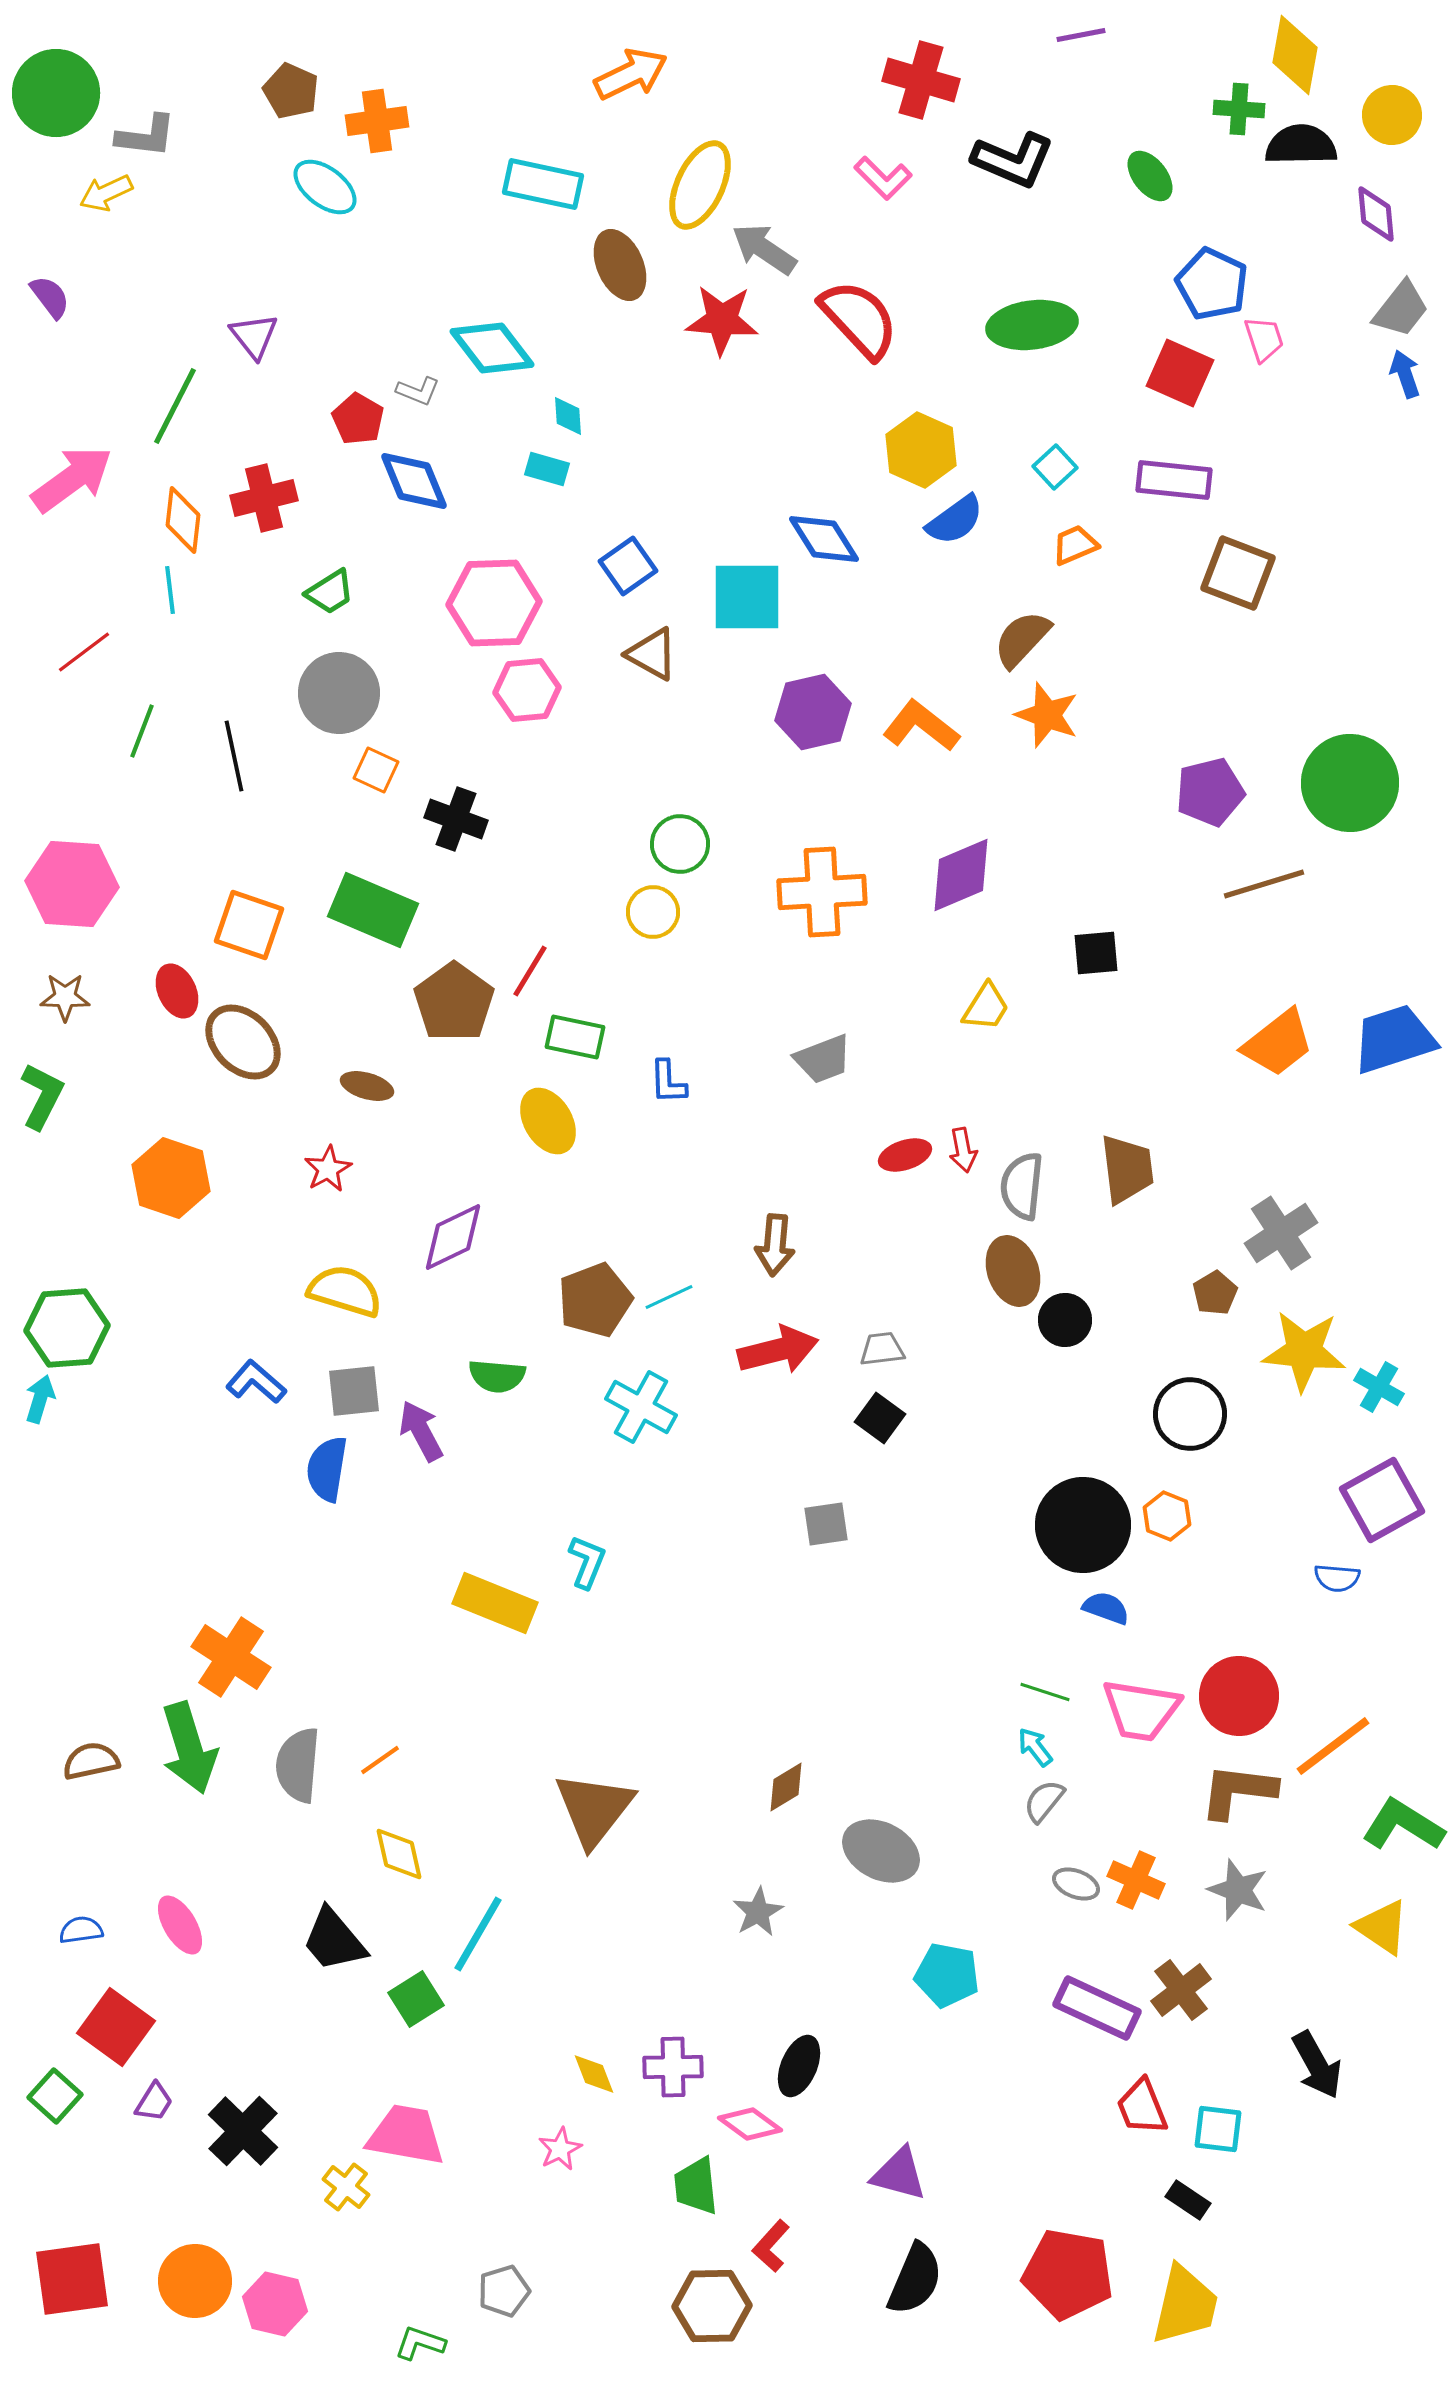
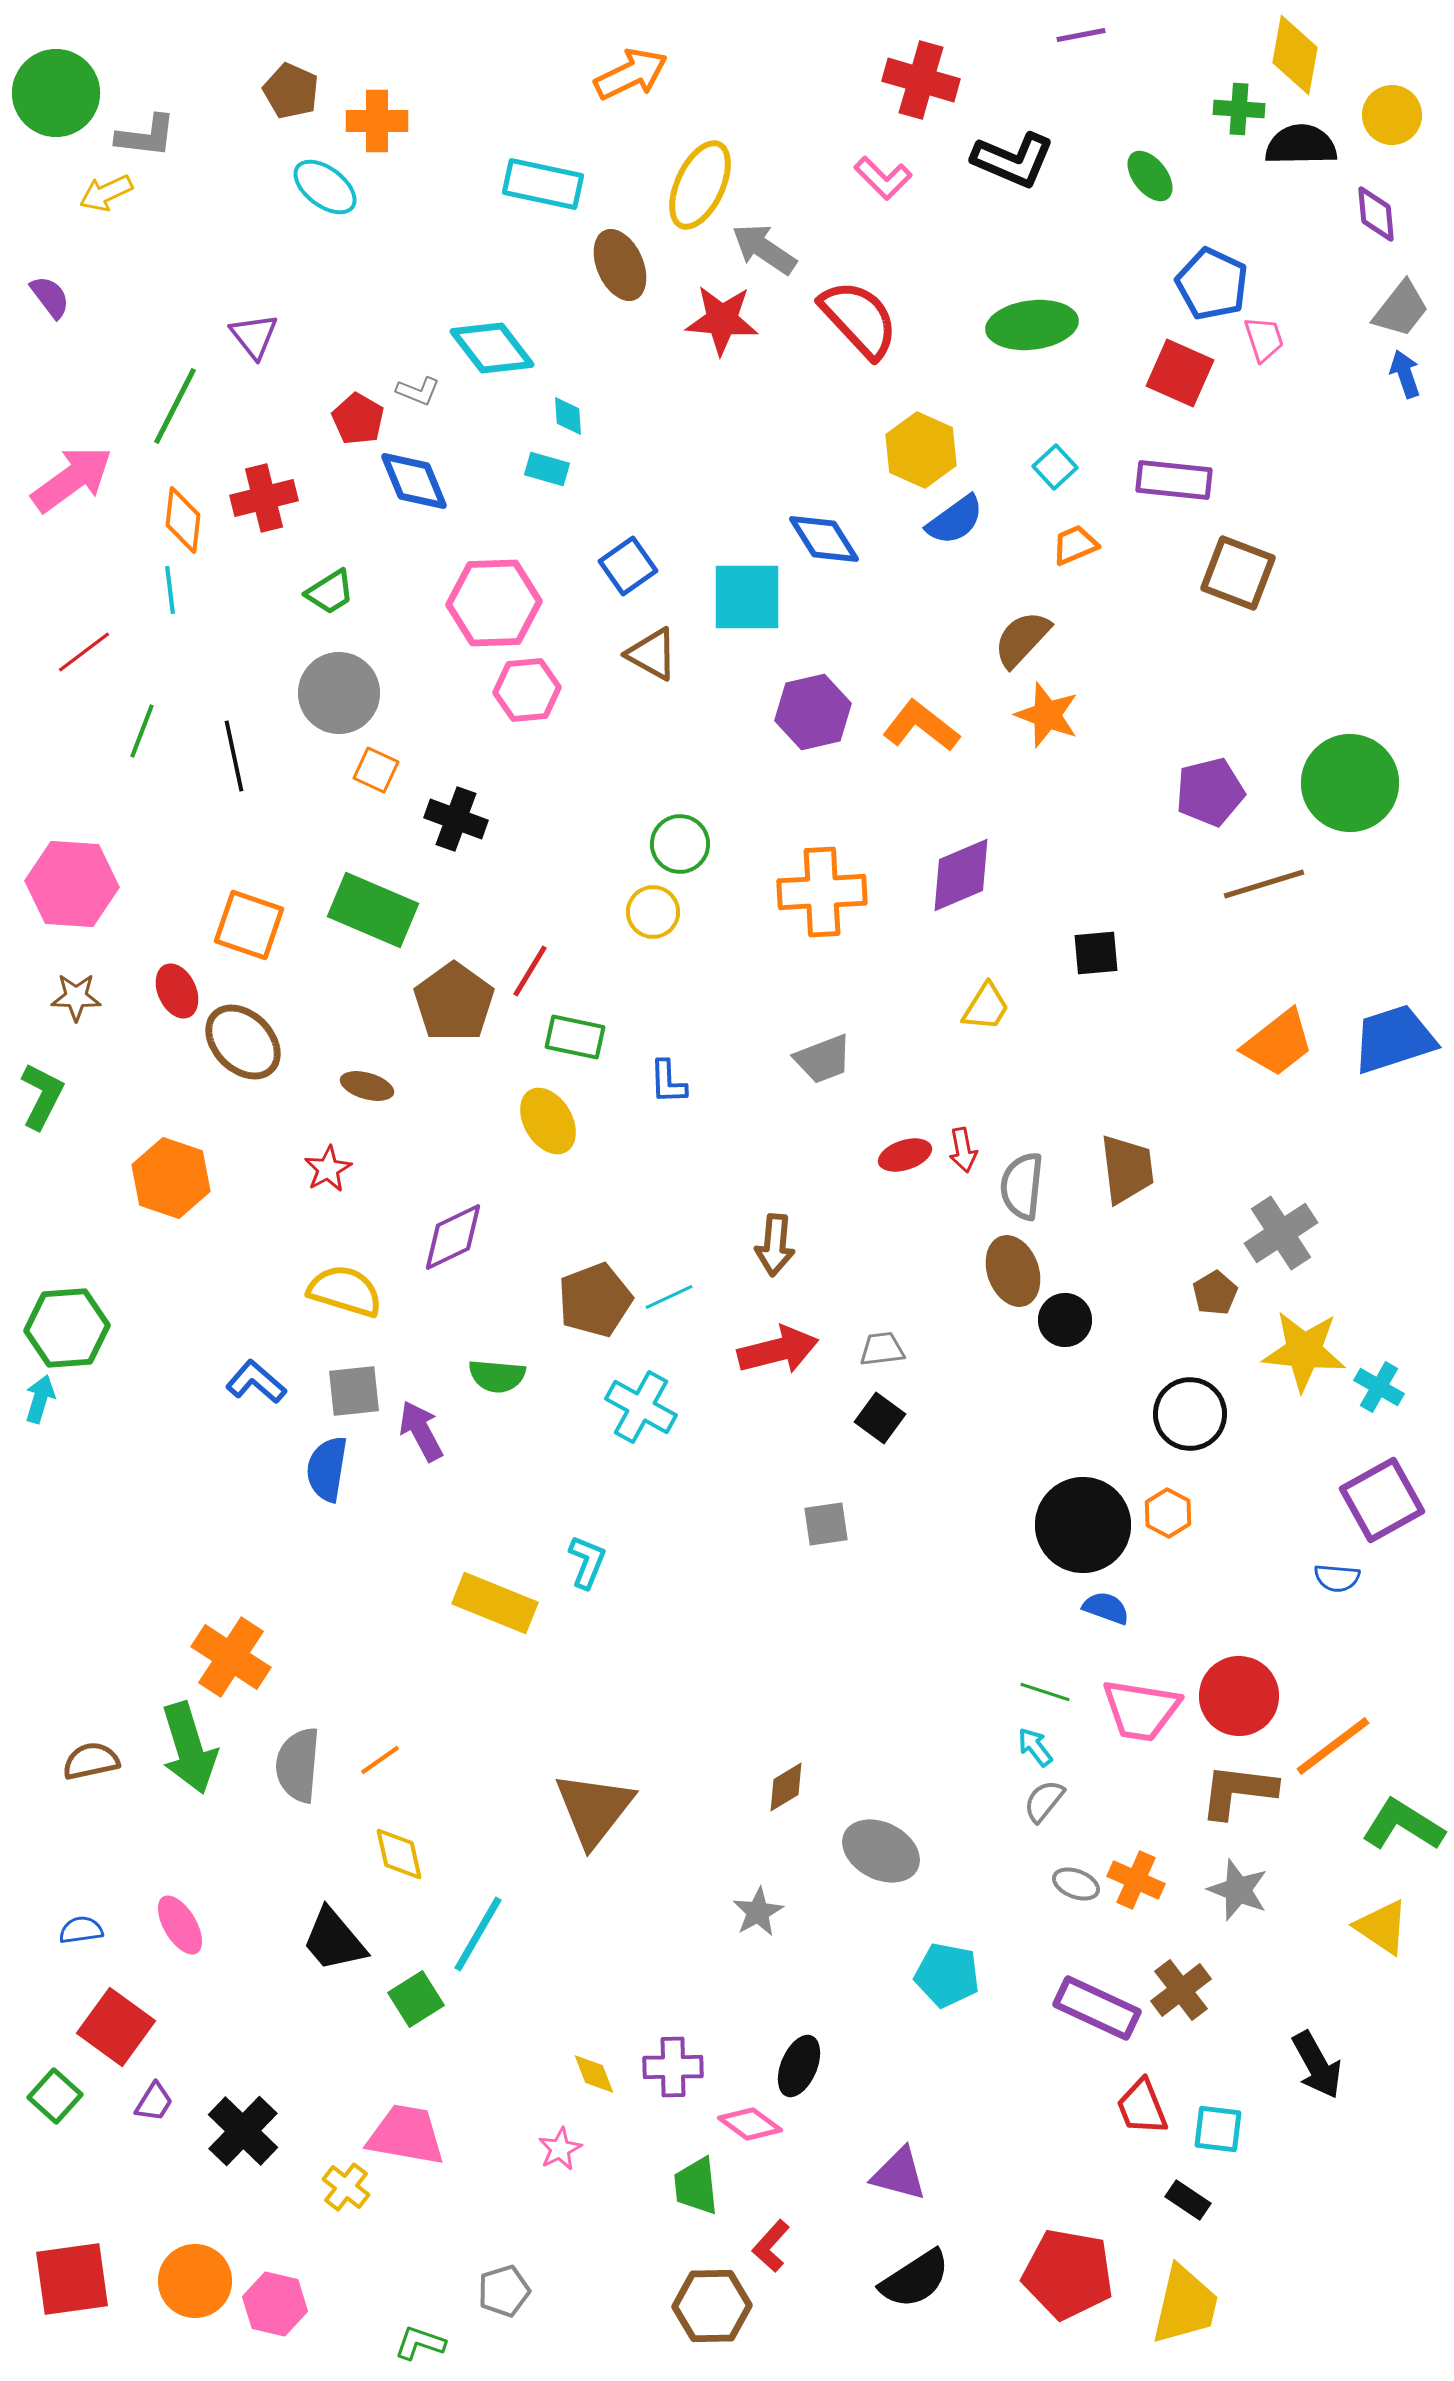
orange cross at (377, 121): rotated 8 degrees clockwise
brown star at (65, 997): moved 11 px right
orange hexagon at (1167, 1516): moved 1 px right, 3 px up; rotated 6 degrees clockwise
black semicircle at (915, 2279): rotated 34 degrees clockwise
